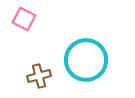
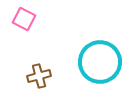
cyan circle: moved 14 px right, 2 px down
